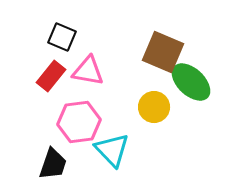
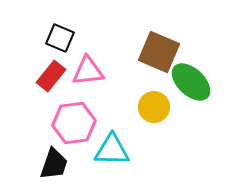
black square: moved 2 px left, 1 px down
brown square: moved 4 px left
pink triangle: rotated 16 degrees counterclockwise
pink hexagon: moved 5 px left, 1 px down
cyan triangle: rotated 45 degrees counterclockwise
black trapezoid: moved 1 px right
